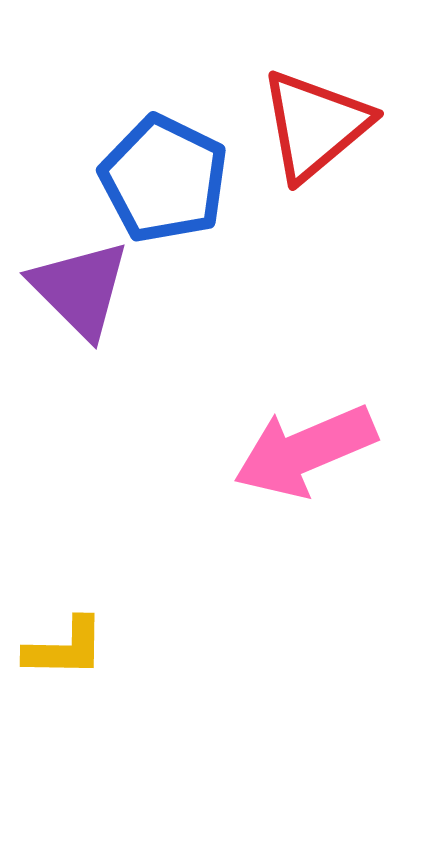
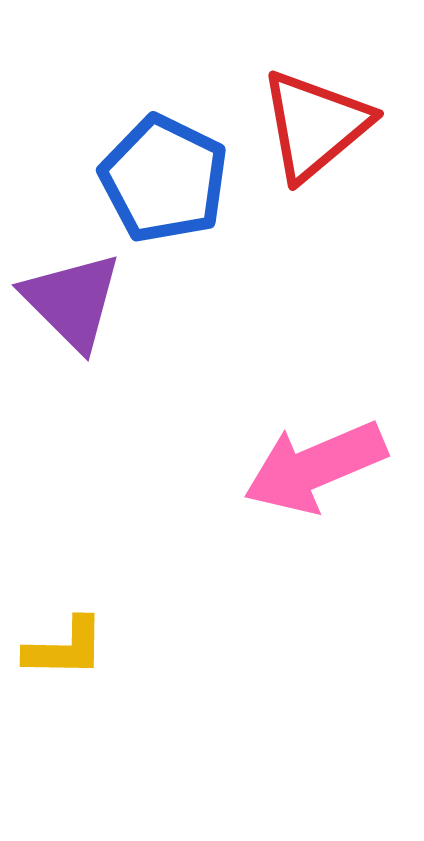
purple triangle: moved 8 px left, 12 px down
pink arrow: moved 10 px right, 16 px down
